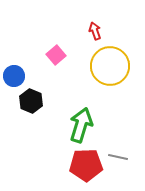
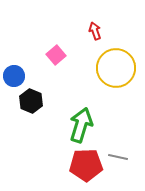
yellow circle: moved 6 px right, 2 px down
